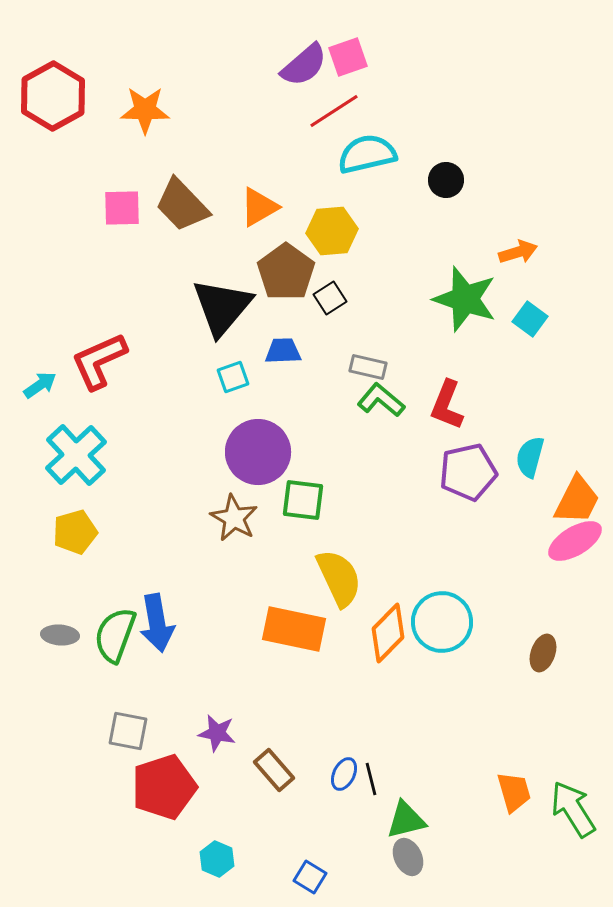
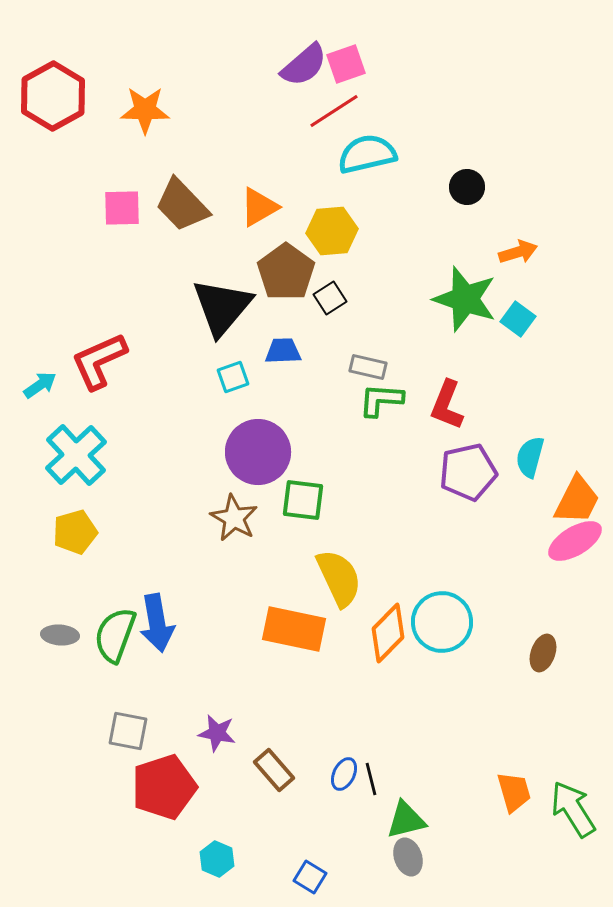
pink square at (348, 57): moved 2 px left, 7 px down
black circle at (446, 180): moved 21 px right, 7 px down
cyan square at (530, 319): moved 12 px left
green L-shape at (381, 400): rotated 36 degrees counterclockwise
gray ellipse at (408, 857): rotated 6 degrees clockwise
